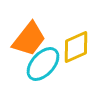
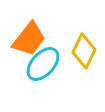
yellow diamond: moved 8 px right, 4 px down; rotated 40 degrees counterclockwise
